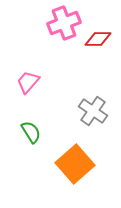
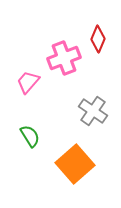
pink cross: moved 35 px down
red diamond: rotated 68 degrees counterclockwise
green semicircle: moved 1 px left, 4 px down
